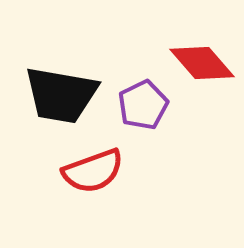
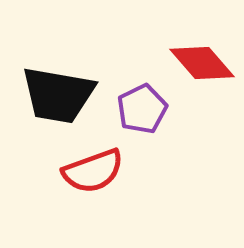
black trapezoid: moved 3 px left
purple pentagon: moved 1 px left, 4 px down
